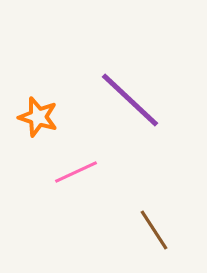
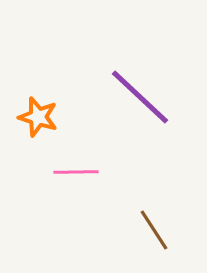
purple line: moved 10 px right, 3 px up
pink line: rotated 24 degrees clockwise
